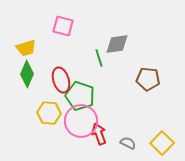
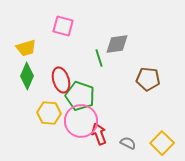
green diamond: moved 2 px down
